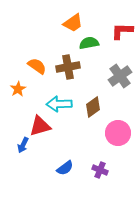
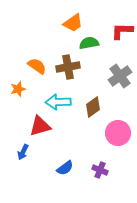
orange star: rotated 14 degrees clockwise
cyan arrow: moved 1 px left, 2 px up
blue arrow: moved 7 px down
